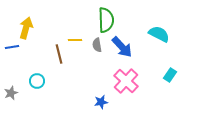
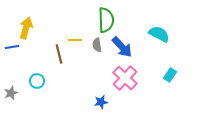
pink cross: moved 1 px left, 3 px up
